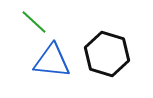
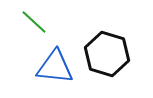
blue triangle: moved 3 px right, 6 px down
